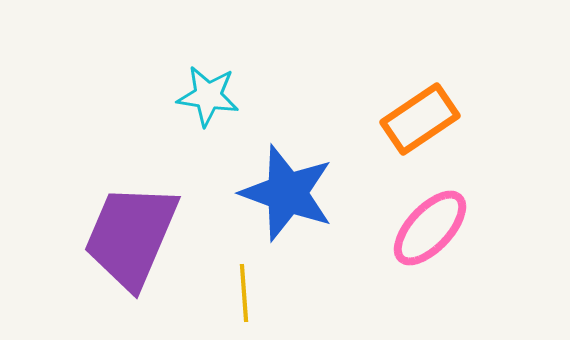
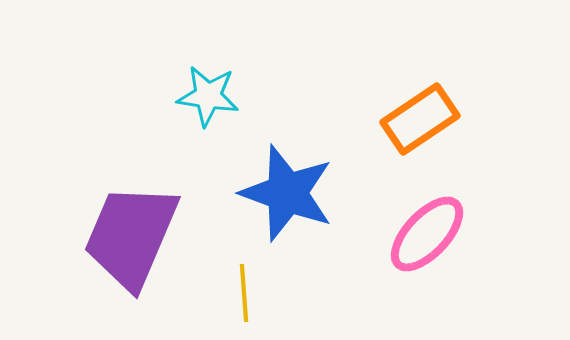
pink ellipse: moved 3 px left, 6 px down
